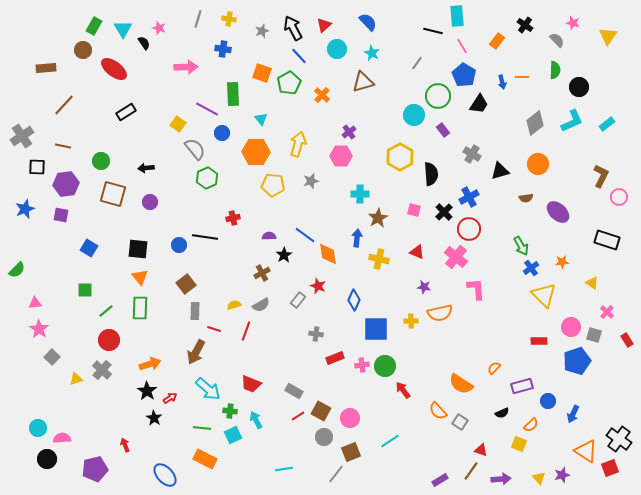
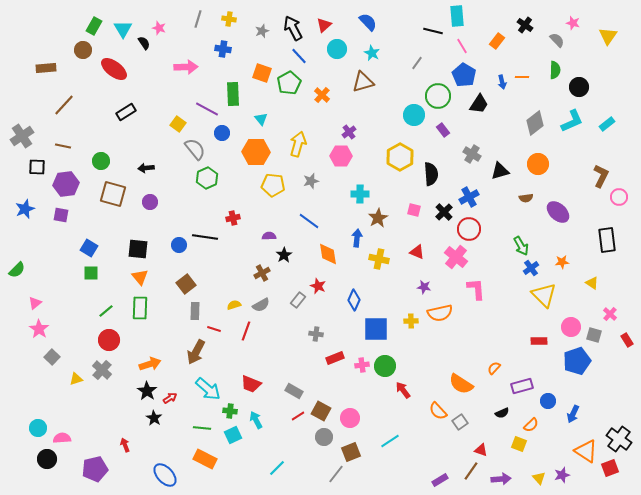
blue line at (305, 235): moved 4 px right, 14 px up
black rectangle at (607, 240): rotated 65 degrees clockwise
green square at (85, 290): moved 6 px right, 17 px up
pink triangle at (35, 303): rotated 32 degrees counterclockwise
pink cross at (607, 312): moved 3 px right, 2 px down
gray square at (460, 422): rotated 21 degrees clockwise
cyan line at (284, 469): moved 7 px left, 1 px up; rotated 36 degrees counterclockwise
